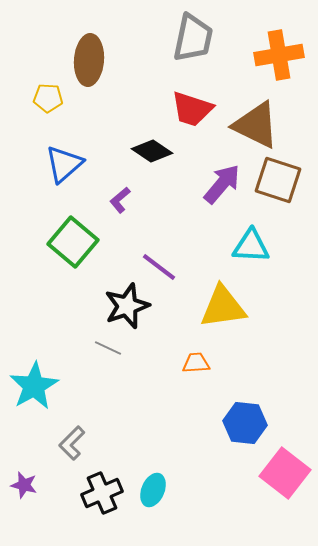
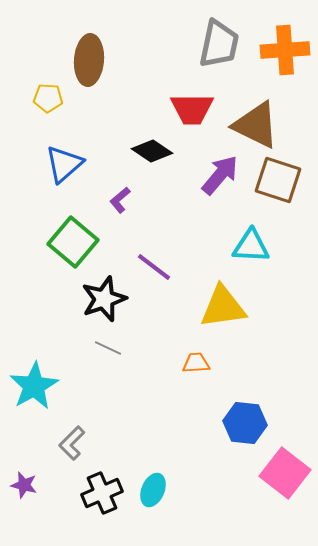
gray trapezoid: moved 26 px right, 6 px down
orange cross: moved 6 px right, 5 px up; rotated 6 degrees clockwise
red trapezoid: rotated 18 degrees counterclockwise
purple arrow: moved 2 px left, 9 px up
purple line: moved 5 px left
black star: moved 23 px left, 7 px up
